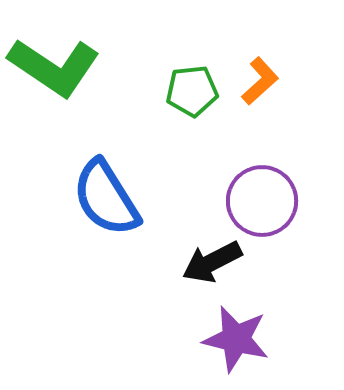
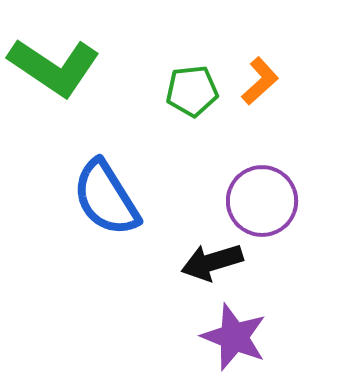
black arrow: rotated 10 degrees clockwise
purple star: moved 2 px left, 2 px up; rotated 8 degrees clockwise
